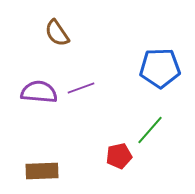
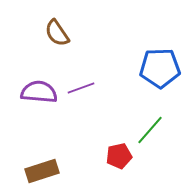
brown rectangle: rotated 16 degrees counterclockwise
